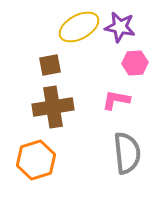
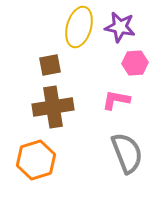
yellow ellipse: rotated 45 degrees counterclockwise
gray semicircle: rotated 15 degrees counterclockwise
